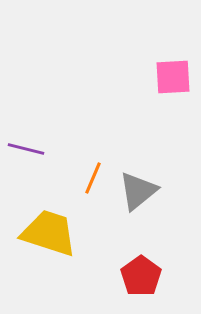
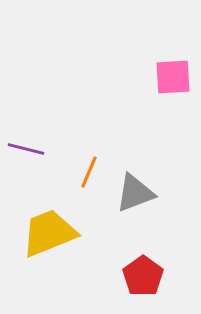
orange line: moved 4 px left, 6 px up
gray triangle: moved 3 px left, 2 px down; rotated 18 degrees clockwise
yellow trapezoid: rotated 40 degrees counterclockwise
red pentagon: moved 2 px right
